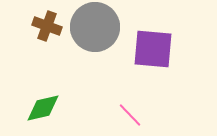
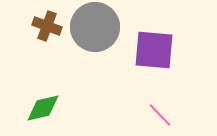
purple square: moved 1 px right, 1 px down
pink line: moved 30 px right
